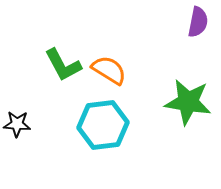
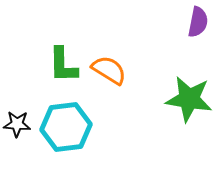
green L-shape: rotated 27 degrees clockwise
green star: moved 1 px right, 3 px up
cyan hexagon: moved 37 px left, 2 px down
